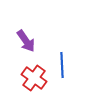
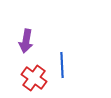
purple arrow: rotated 45 degrees clockwise
